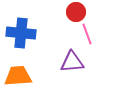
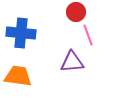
pink line: moved 1 px right, 1 px down
orange trapezoid: rotated 12 degrees clockwise
